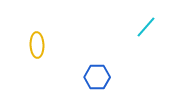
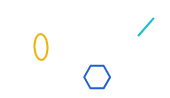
yellow ellipse: moved 4 px right, 2 px down
